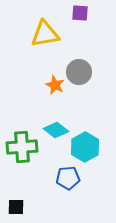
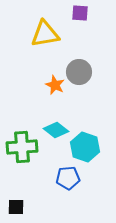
cyan hexagon: rotated 12 degrees counterclockwise
